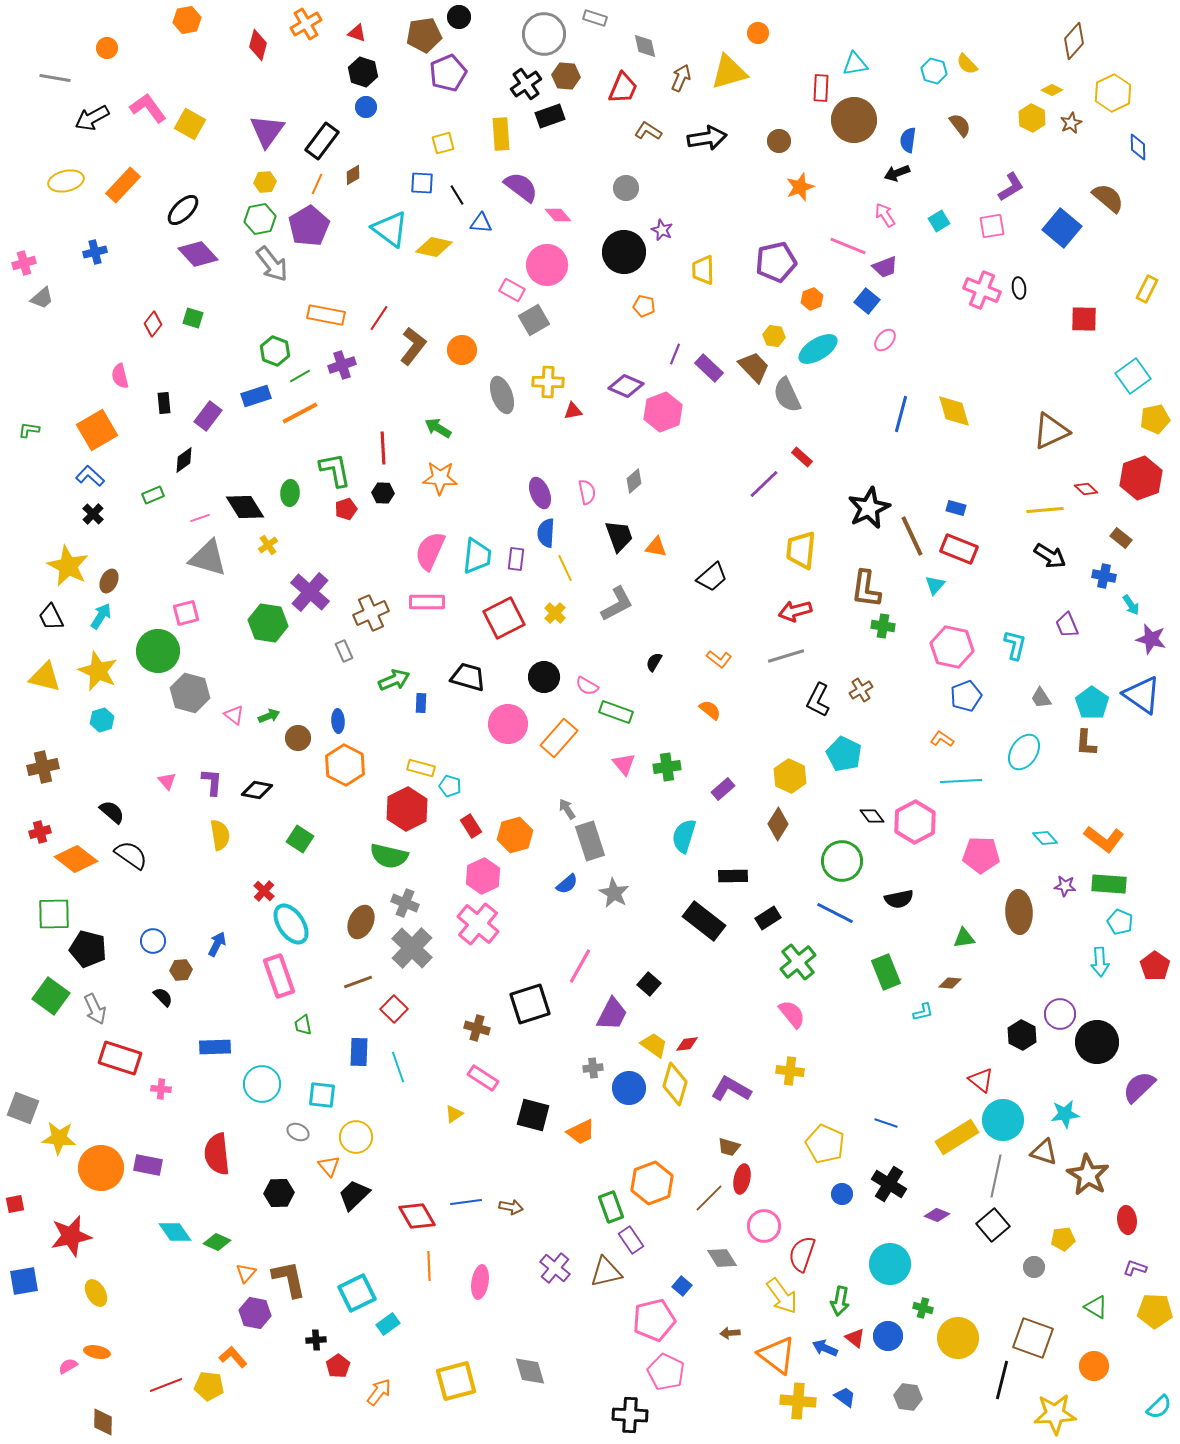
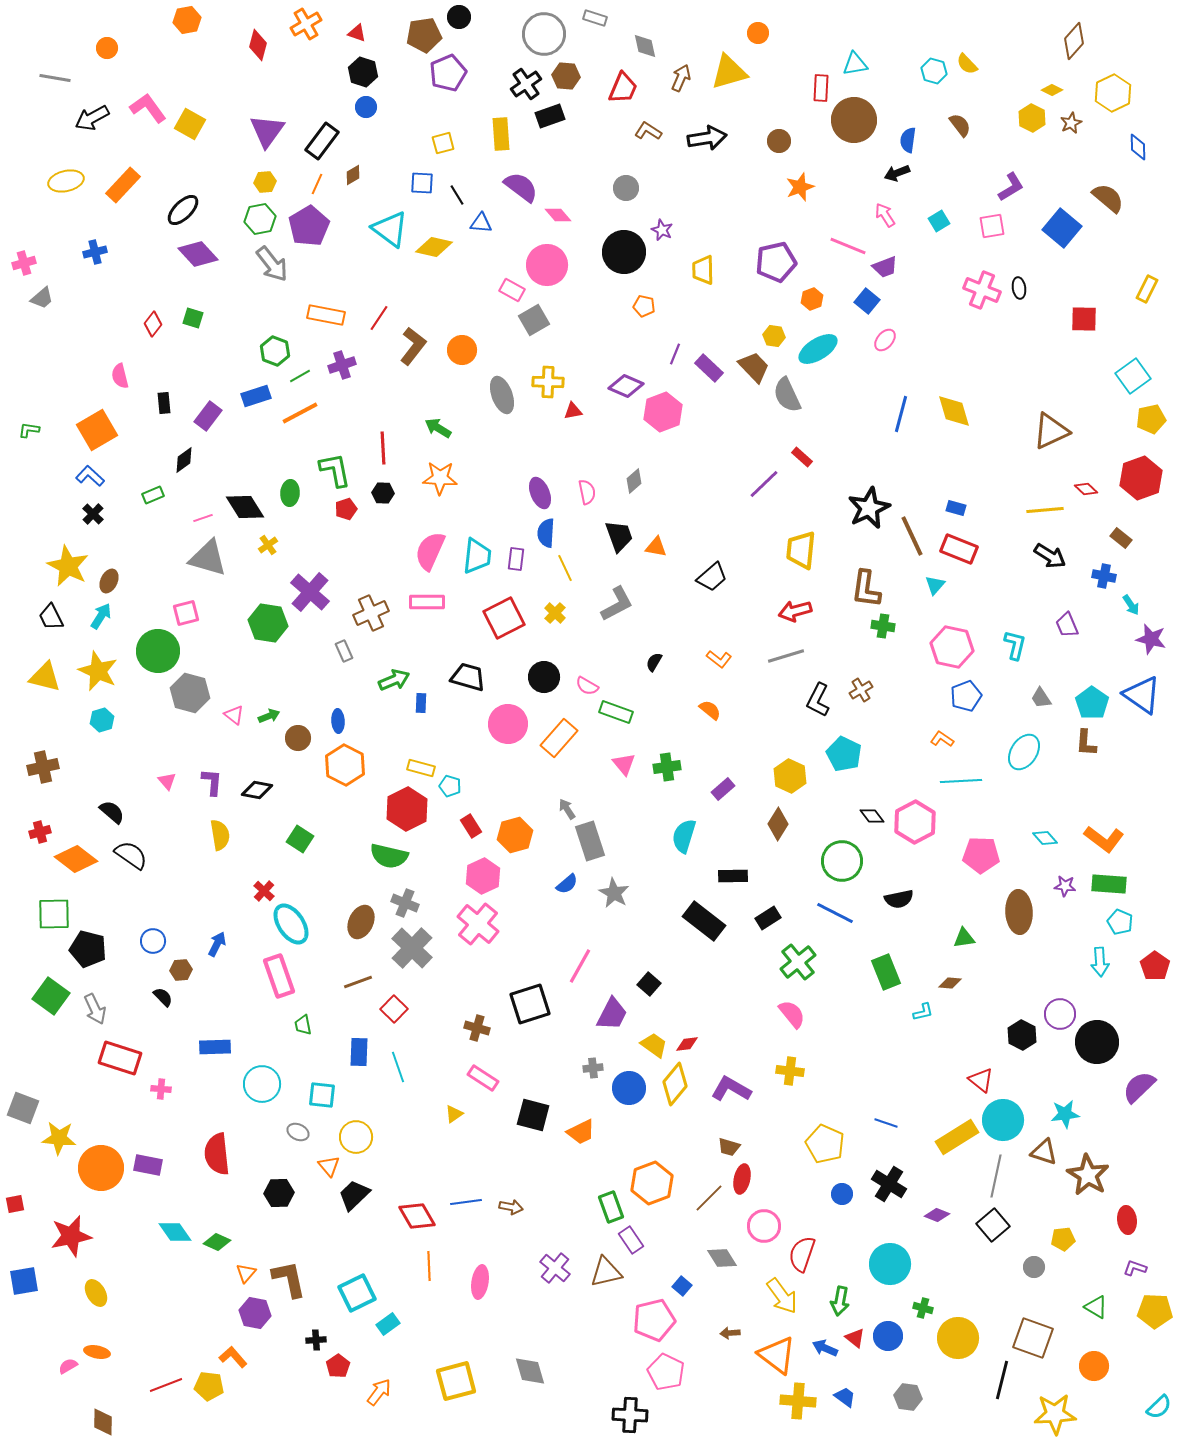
yellow pentagon at (1155, 419): moved 4 px left
pink line at (200, 518): moved 3 px right
yellow diamond at (675, 1084): rotated 24 degrees clockwise
